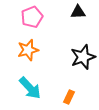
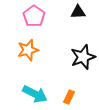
pink pentagon: moved 2 px right, 1 px up; rotated 15 degrees counterclockwise
cyan arrow: moved 5 px right, 6 px down; rotated 20 degrees counterclockwise
